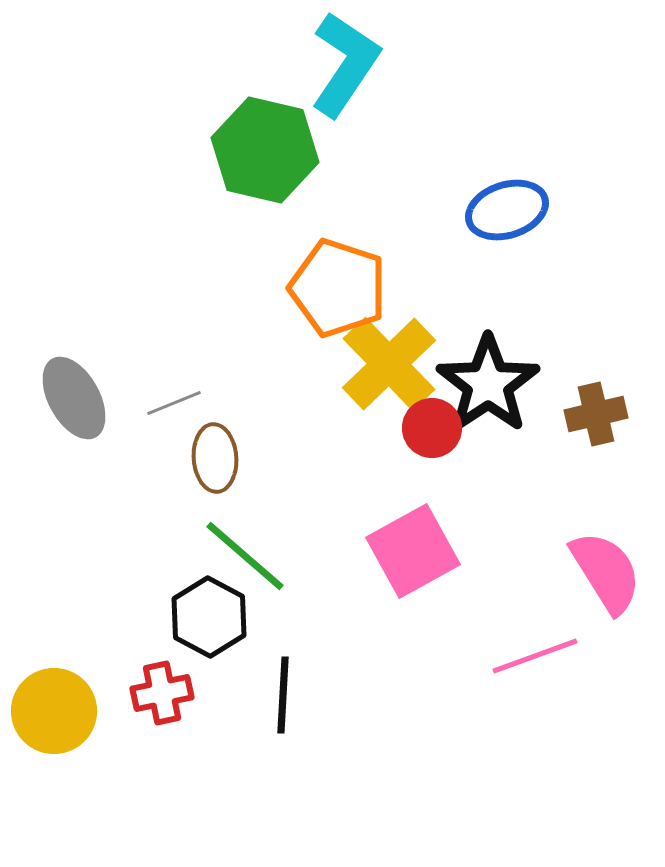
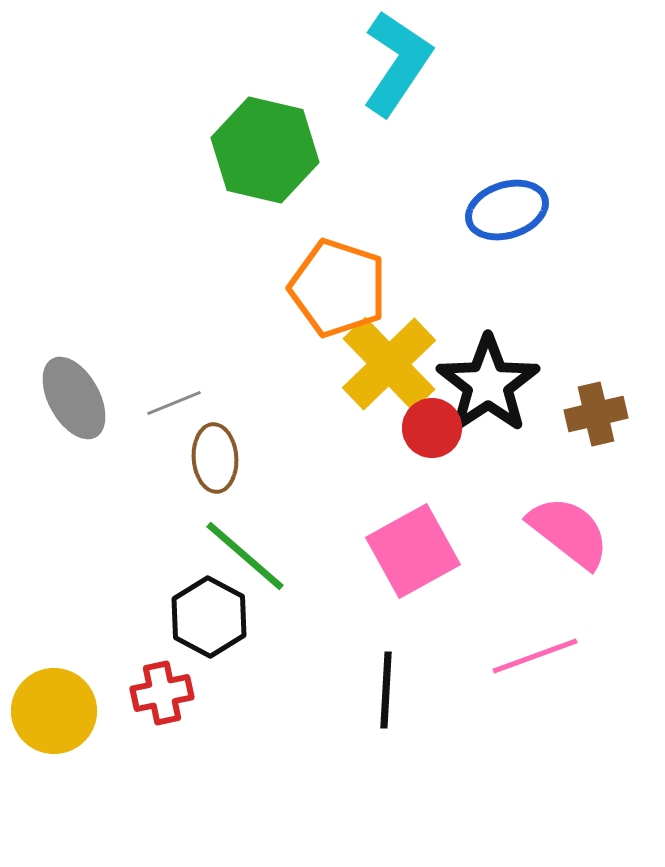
cyan L-shape: moved 52 px right, 1 px up
pink semicircle: moved 37 px left, 40 px up; rotated 20 degrees counterclockwise
black line: moved 103 px right, 5 px up
